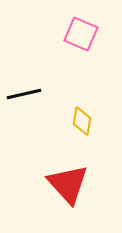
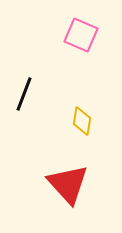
pink square: moved 1 px down
black line: rotated 56 degrees counterclockwise
